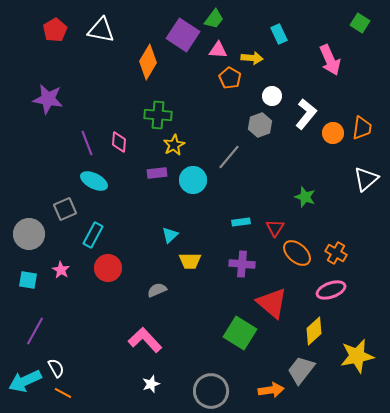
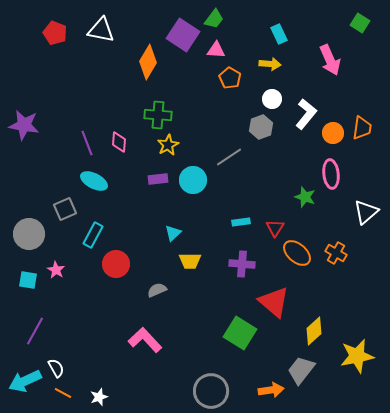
red pentagon at (55, 30): moved 3 px down; rotated 20 degrees counterclockwise
pink triangle at (218, 50): moved 2 px left
yellow arrow at (252, 58): moved 18 px right, 6 px down
white circle at (272, 96): moved 3 px down
purple star at (48, 99): moved 24 px left, 26 px down
gray hexagon at (260, 125): moved 1 px right, 2 px down
yellow star at (174, 145): moved 6 px left
gray line at (229, 157): rotated 16 degrees clockwise
purple rectangle at (157, 173): moved 1 px right, 6 px down
white triangle at (366, 179): moved 33 px down
cyan triangle at (170, 235): moved 3 px right, 2 px up
red circle at (108, 268): moved 8 px right, 4 px up
pink star at (61, 270): moved 5 px left
pink ellipse at (331, 290): moved 116 px up; rotated 76 degrees counterclockwise
red triangle at (272, 303): moved 2 px right, 1 px up
white star at (151, 384): moved 52 px left, 13 px down
